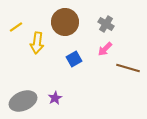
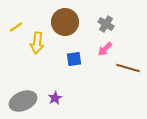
blue square: rotated 21 degrees clockwise
